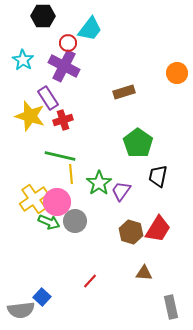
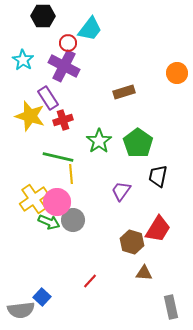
green line: moved 2 px left, 1 px down
green star: moved 42 px up
gray circle: moved 2 px left, 1 px up
brown hexagon: moved 1 px right, 10 px down
